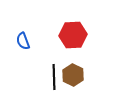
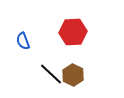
red hexagon: moved 3 px up
black line: moved 3 px left, 3 px up; rotated 45 degrees counterclockwise
